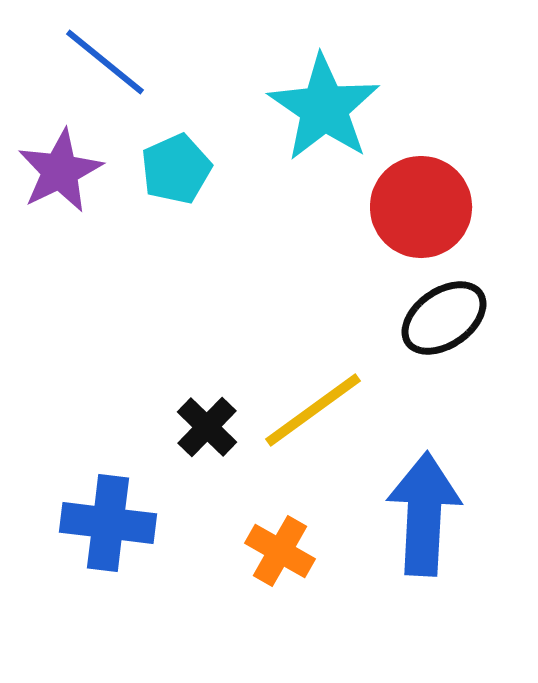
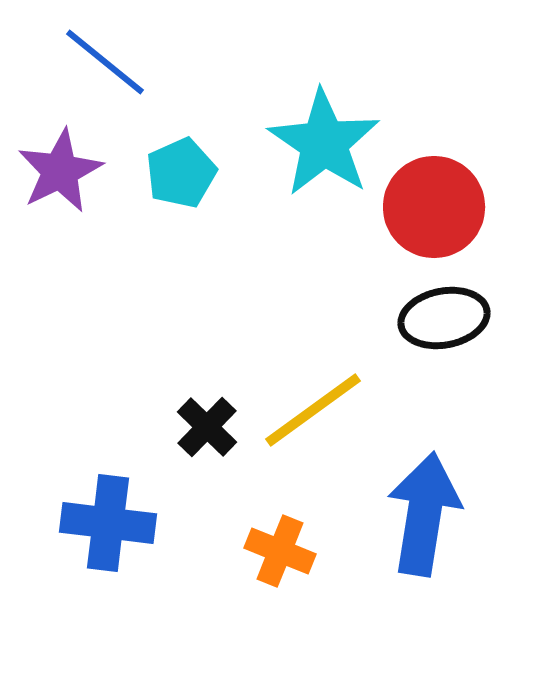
cyan star: moved 35 px down
cyan pentagon: moved 5 px right, 4 px down
red circle: moved 13 px right
black ellipse: rotated 24 degrees clockwise
blue arrow: rotated 6 degrees clockwise
orange cross: rotated 8 degrees counterclockwise
